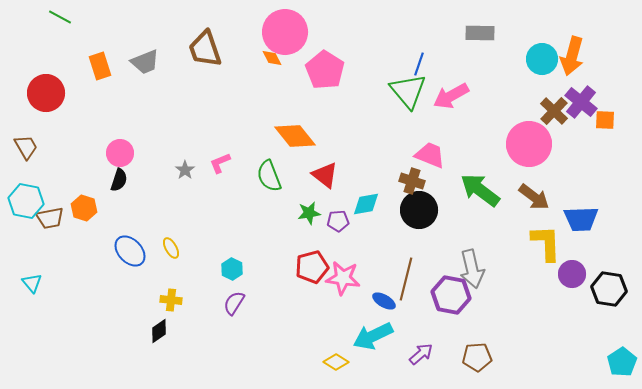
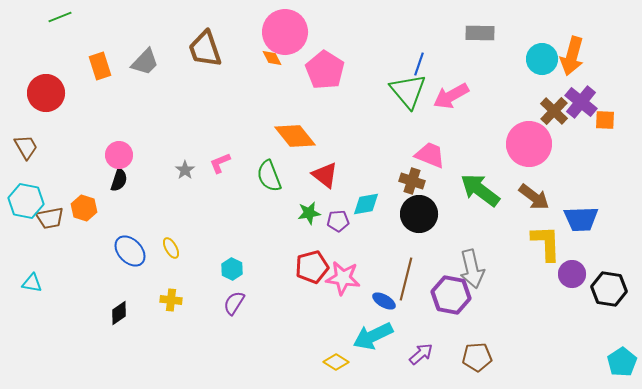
green line at (60, 17): rotated 50 degrees counterclockwise
gray trapezoid at (145, 62): rotated 24 degrees counterclockwise
pink circle at (120, 153): moved 1 px left, 2 px down
black circle at (419, 210): moved 4 px down
cyan triangle at (32, 283): rotated 40 degrees counterclockwise
black diamond at (159, 331): moved 40 px left, 18 px up
